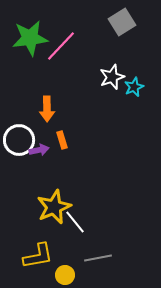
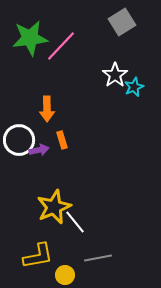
white star: moved 3 px right, 2 px up; rotated 15 degrees counterclockwise
